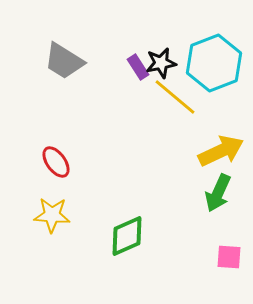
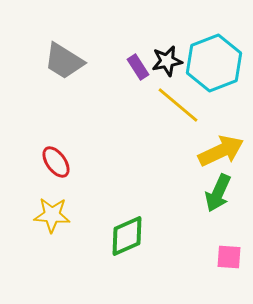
black star: moved 6 px right, 2 px up
yellow line: moved 3 px right, 8 px down
